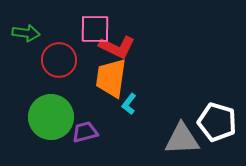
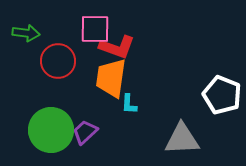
red L-shape: rotated 6 degrees counterclockwise
red circle: moved 1 px left, 1 px down
cyan L-shape: rotated 35 degrees counterclockwise
green circle: moved 13 px down
white pentagon: moved 5 px right, 27 px up; rotated 6 degrees clockwise
purple trapezoid: rotated 28 degrees counterclockwise
